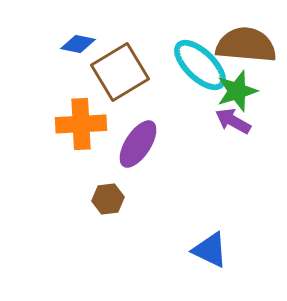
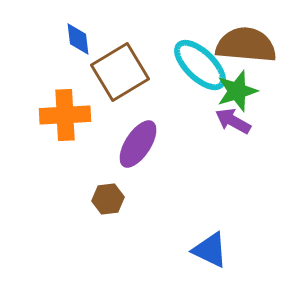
blue diamond: moved 5 px up; rotated 72 degrees clockwise
orange cross: moved 16 px left, 9 px up
